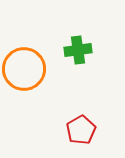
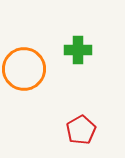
green cross: rotated 8 degrees clockwise
